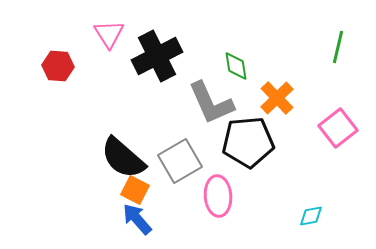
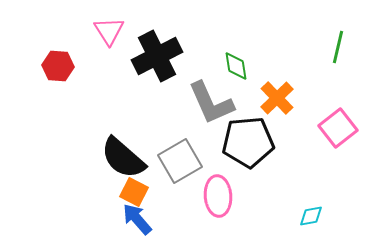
pink triangle: moved 3 px up
orange square: moved 1 px left, 2 px down
